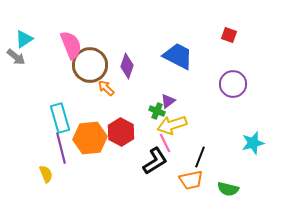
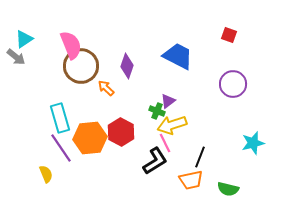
brown circle: moved 9 px left, 1 px down
purple line: rotated 20 degrees counterclockwise
